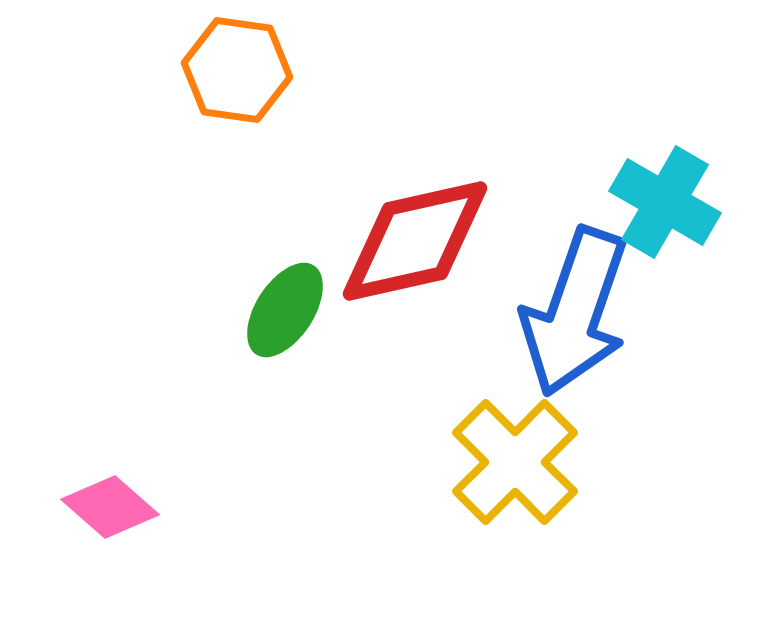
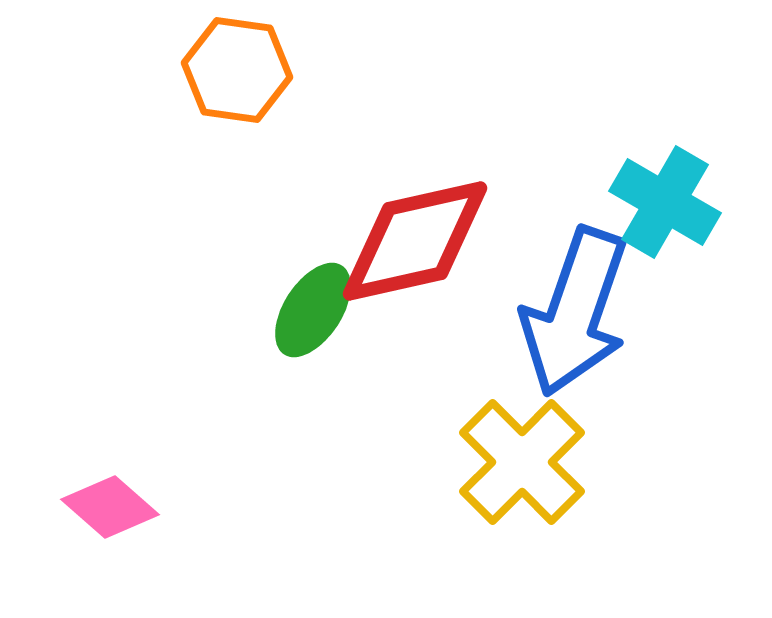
green ellipse: moved 28 px right
yellow cross: moved 7 px right
